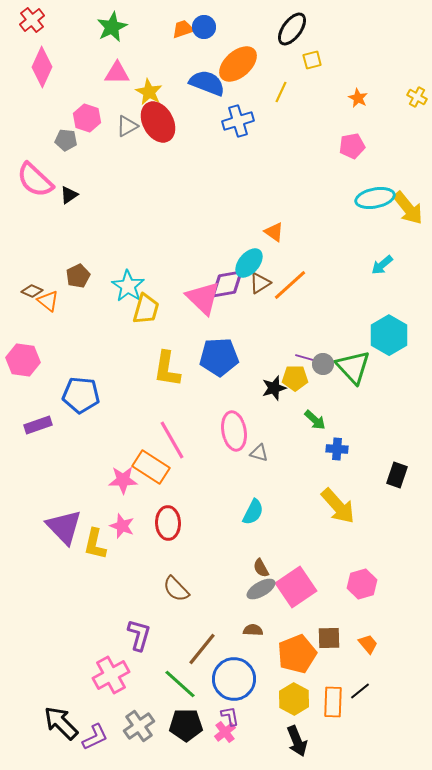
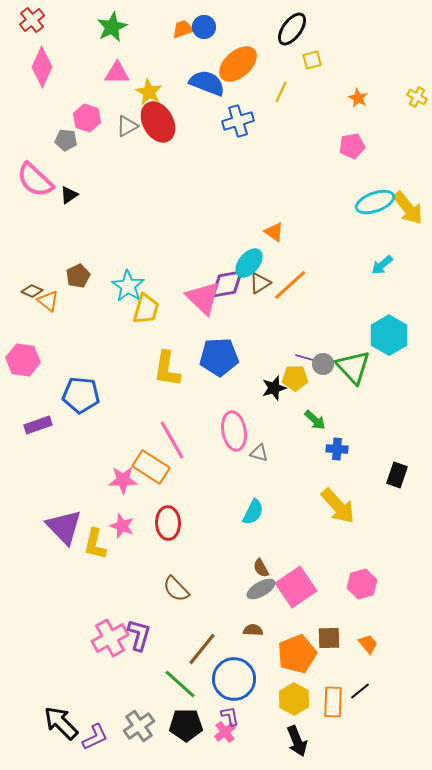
cyan ellipse at (375, 198): moved 4 px down; rotated 9 degrees counterclockwise
pink cross at (111, 675): moved 1 px left, 37 px up
